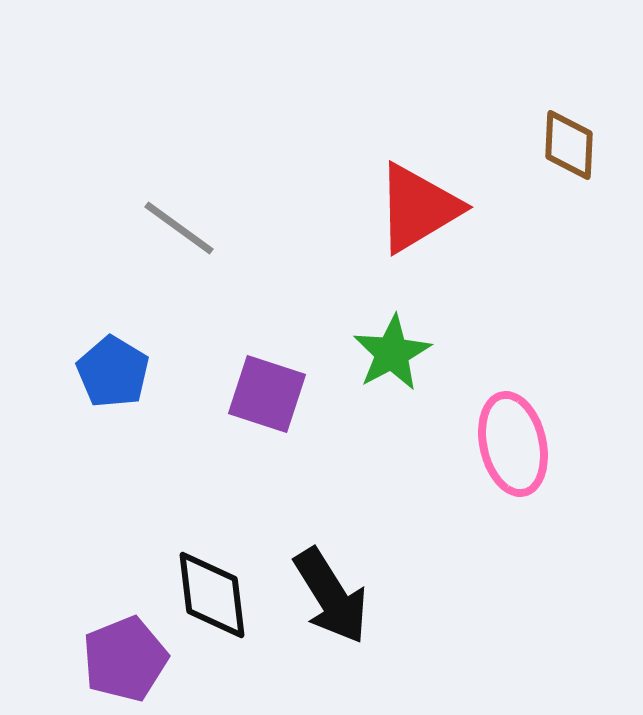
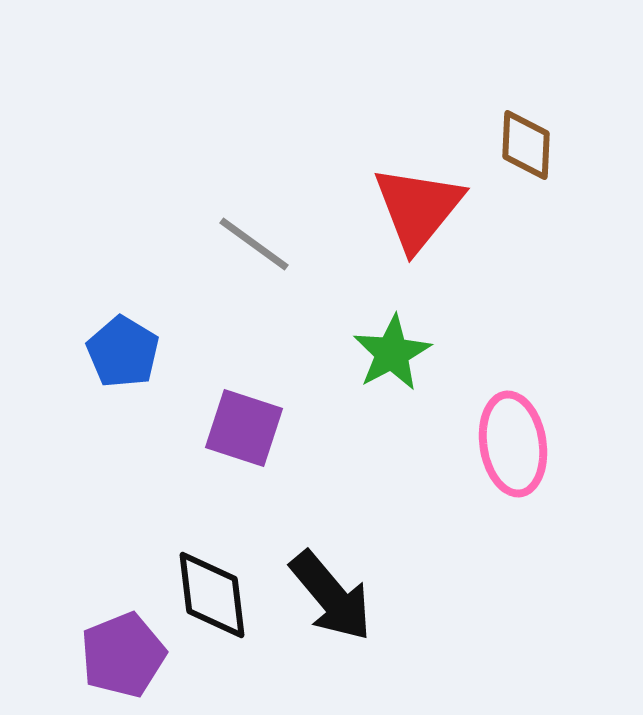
brown diamond: moved 43 px left
red triangle: rotated 20 degrees counterclockwise
gray line: moved 75 px right, 16 px down
blue pentagon: moved 10 px right, 20 px up
purple square: moved 23 px left, 34 px down
pink ellipse: rotated 4 degrees clockwise
black arrow: rotated 8 degrees counterclockwise
purple pentagon: moved 2 px left, 4 px up
